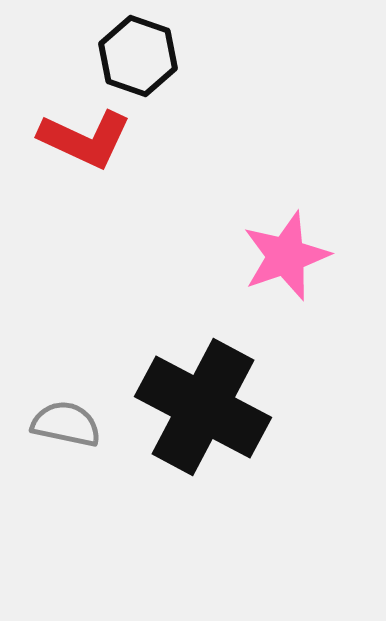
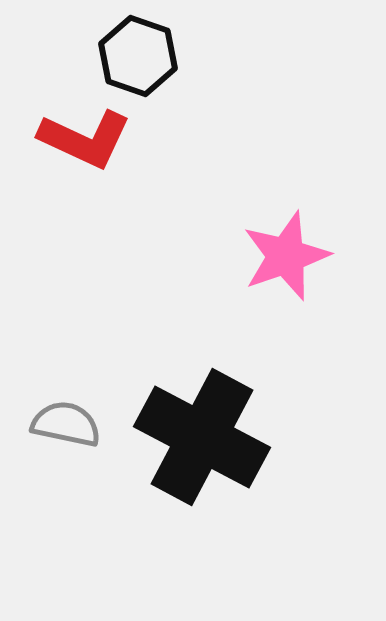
black cross: moved 1 px left, 30 px down
